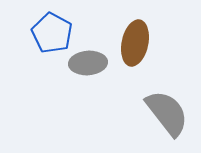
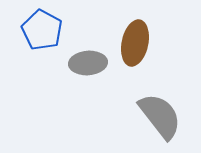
blue pentagon: moved 10 px left, 3 px up
gray semicircle: moved 7 px left, 3 px down
